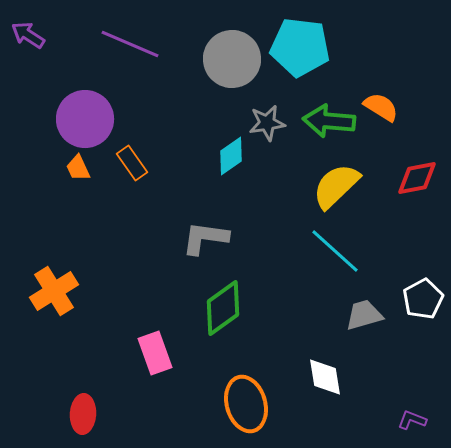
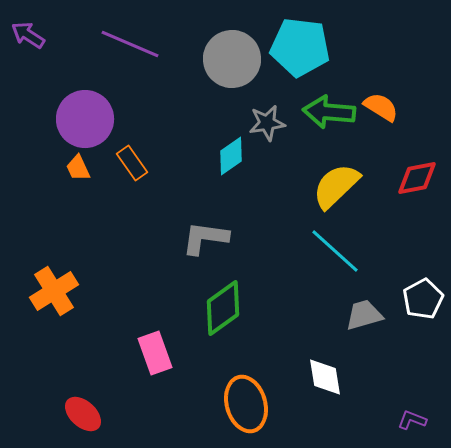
green arrow: moved 9 px up
red ellipse: rotated 51 degrees counterclockwise
